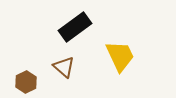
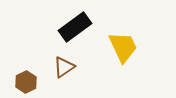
yellow trapezoid: moved 3 px right, 9 px up
brown triangle: rotated 45 degrees clockwise
